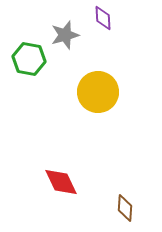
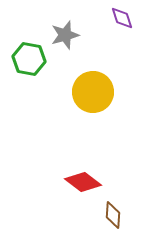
purple diamond: moved 19 px right; rotated 15 degrees counterclockwise
yellow circle: moved 5 px left
red diamond: moved 22 px right; rotated 27 degrees counterclockwise
brown diamond: moved 12 px left, 7 px down
